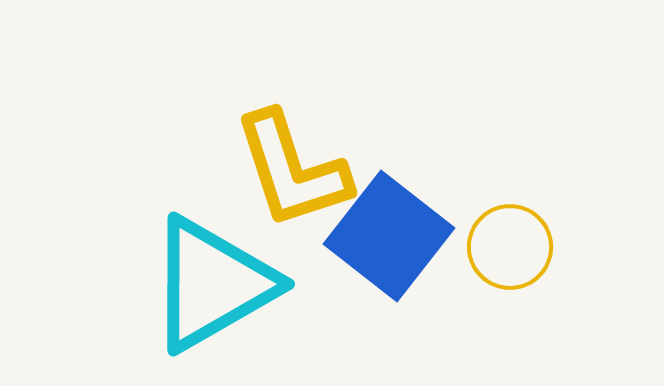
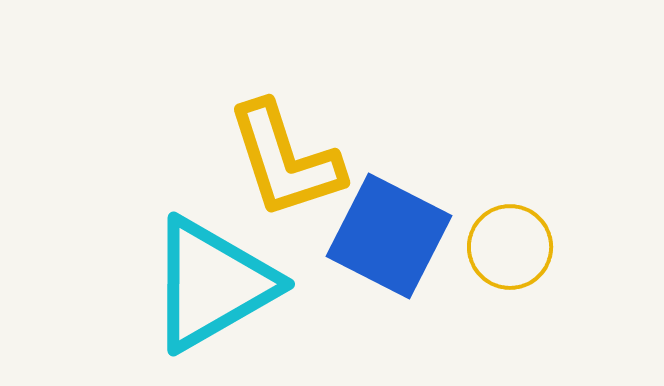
yellow L-shape: moved 7 px left, 10 px up
blue square: rotated 11 degrees counterclockwise
